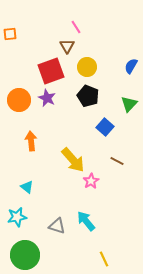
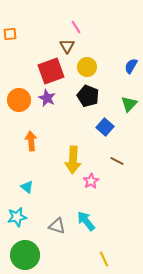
yellow arrow: rotated 44 degrees clockwise
